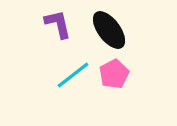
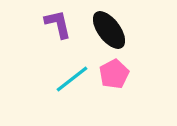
cyan line: moved 1 px left, 4 px down
